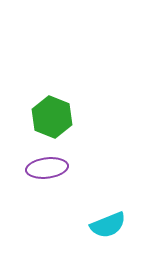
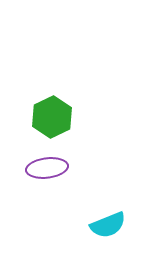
green hexagon: rotated 12 degrees clockwise
